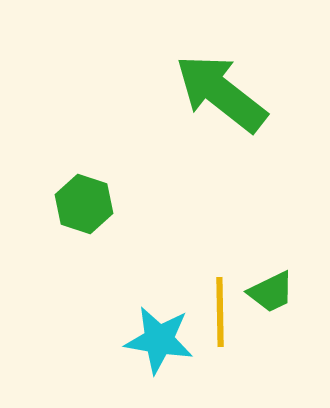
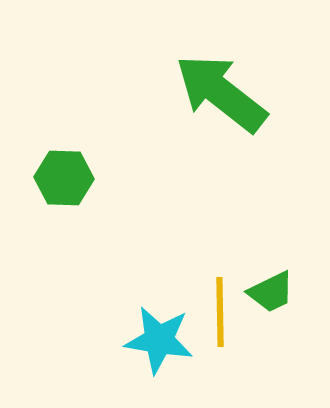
green hexagon: moved 20 px left, 26 px up; rotated 16 degrees counterclockwise
